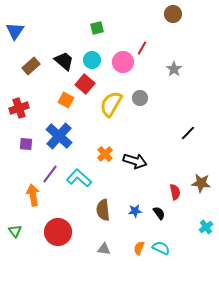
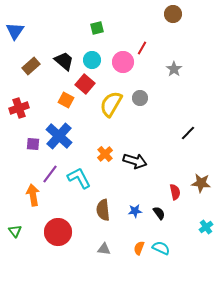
purple square: moved 7 px right
cyan L-shape: rotated 20 degrees clockwise
